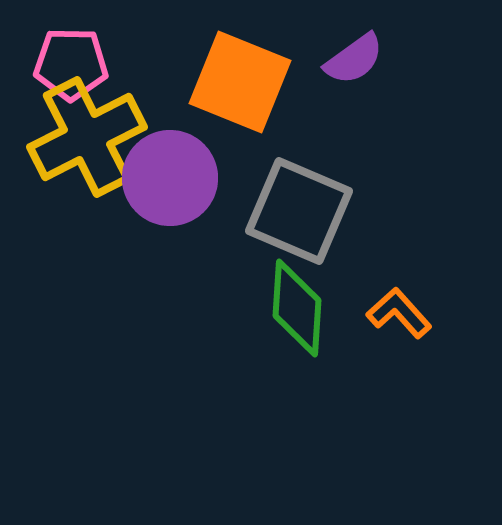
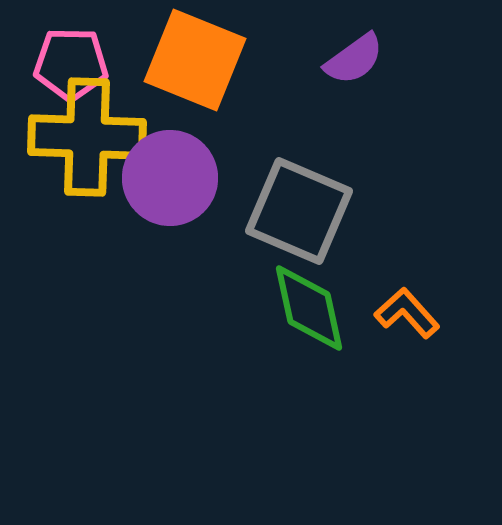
orange square: moved 45 px left, 22 px up
yellow cross: rotated 29 degrees clockwise
green diamond: moved 12 px right; rotated 16 degrees counterclockwise
orange L-shape: moved 8 px right
